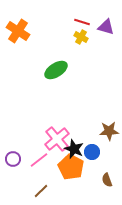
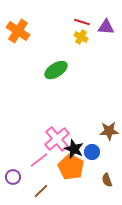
purple triangle: rotated 12 degrees counterclockwise
purple circle: moved 18 px down
